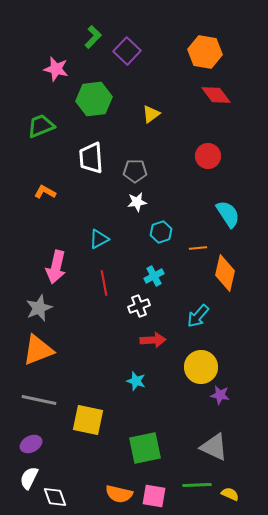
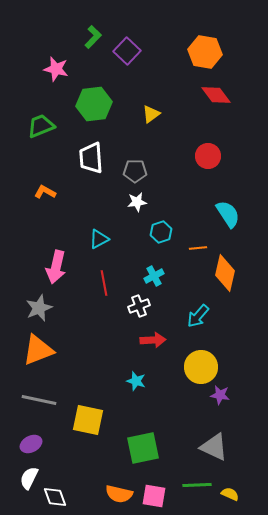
green hexagon: moved 5 px down
green square: moved 2 px left
